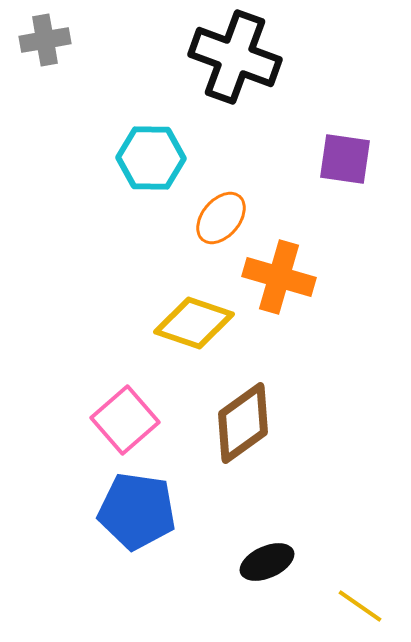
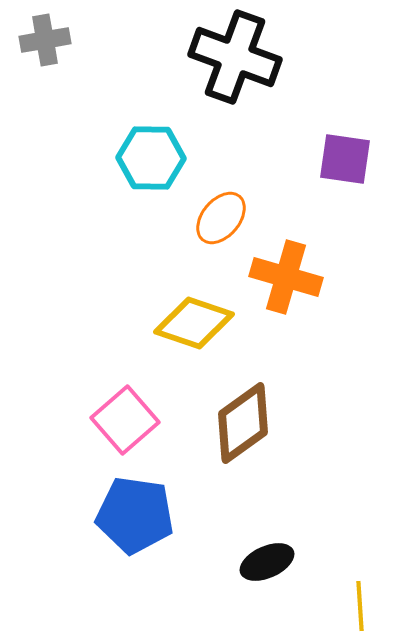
orange cross: moved 7 px right
blue pentagon: moved 2 px left, 4 px down
yellow line: rotated 51 degrees clockwise
